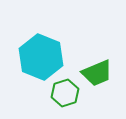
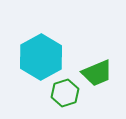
cyan hexagon: rotated 9 degrees clockwise
